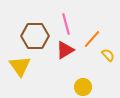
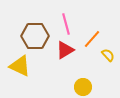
yellow triangle: rotated 30 degrees counterclockwise
